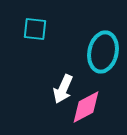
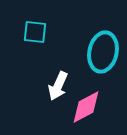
cyan square: moved 3 px down
white arrow: moved 5 px left, 3 px up
